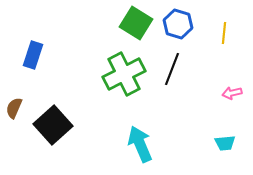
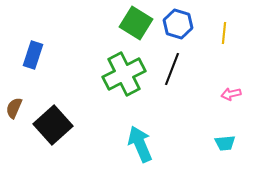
pink arrow: moved 1 px left, 1 px down
